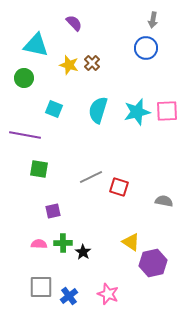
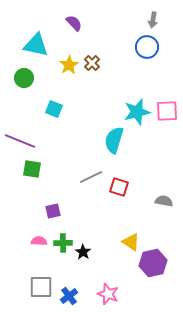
blue circle: moved 1 px right, 1 px up
yellow star: rotated 24 degrees clockwise
cyan semicircle: moved 16 px right, 30 px down
purple line: moved 5 px left, 6 px down; rotated 12 degrees clockwise
green square: moved 7 px left
pink semicircle: moved 3 px up
